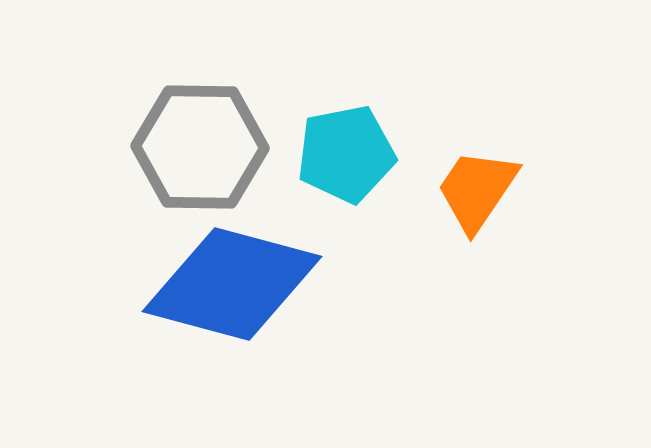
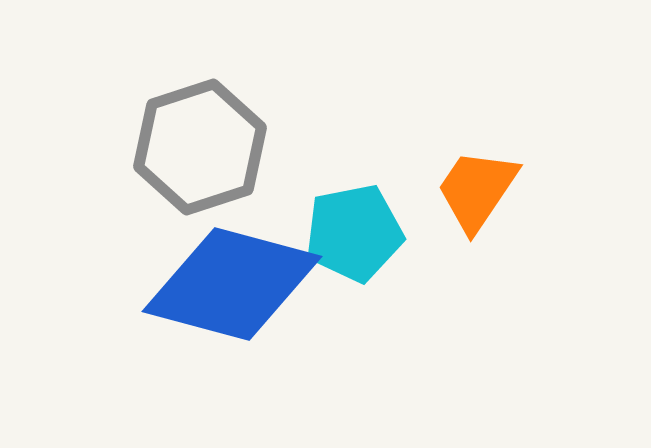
gray hexagon: rotated 19 degrees counterclockwise
cyan pentagon: moved 8 px right, 79 px down
